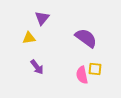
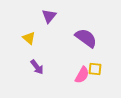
purple triangle: moved 7 px right, 2 px up
yellow triangle: rotated 48 degrees clockwise
pink semicircle: rotated 138 degrees counterclockwise
